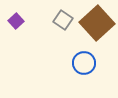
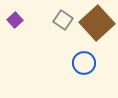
purple square: moved 1 px left, 1 px up
